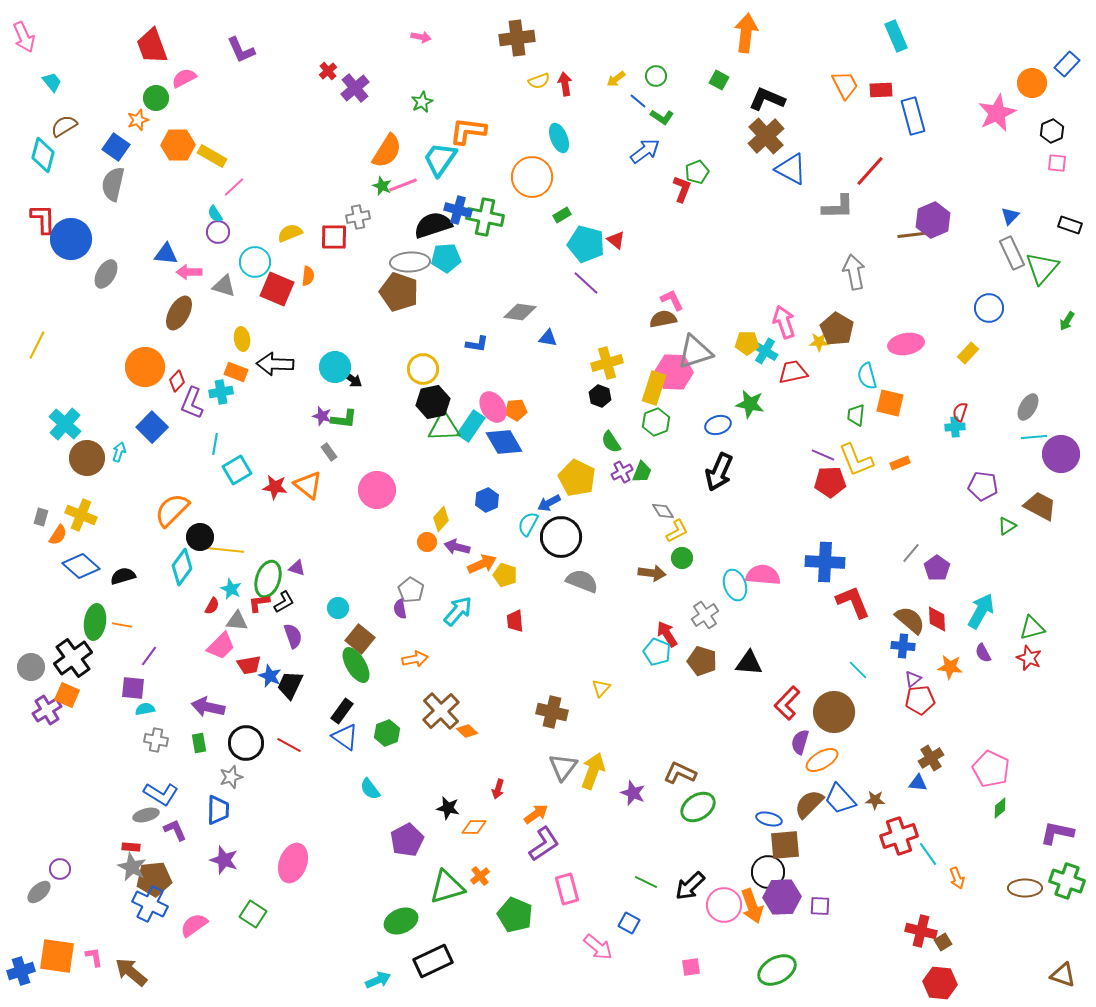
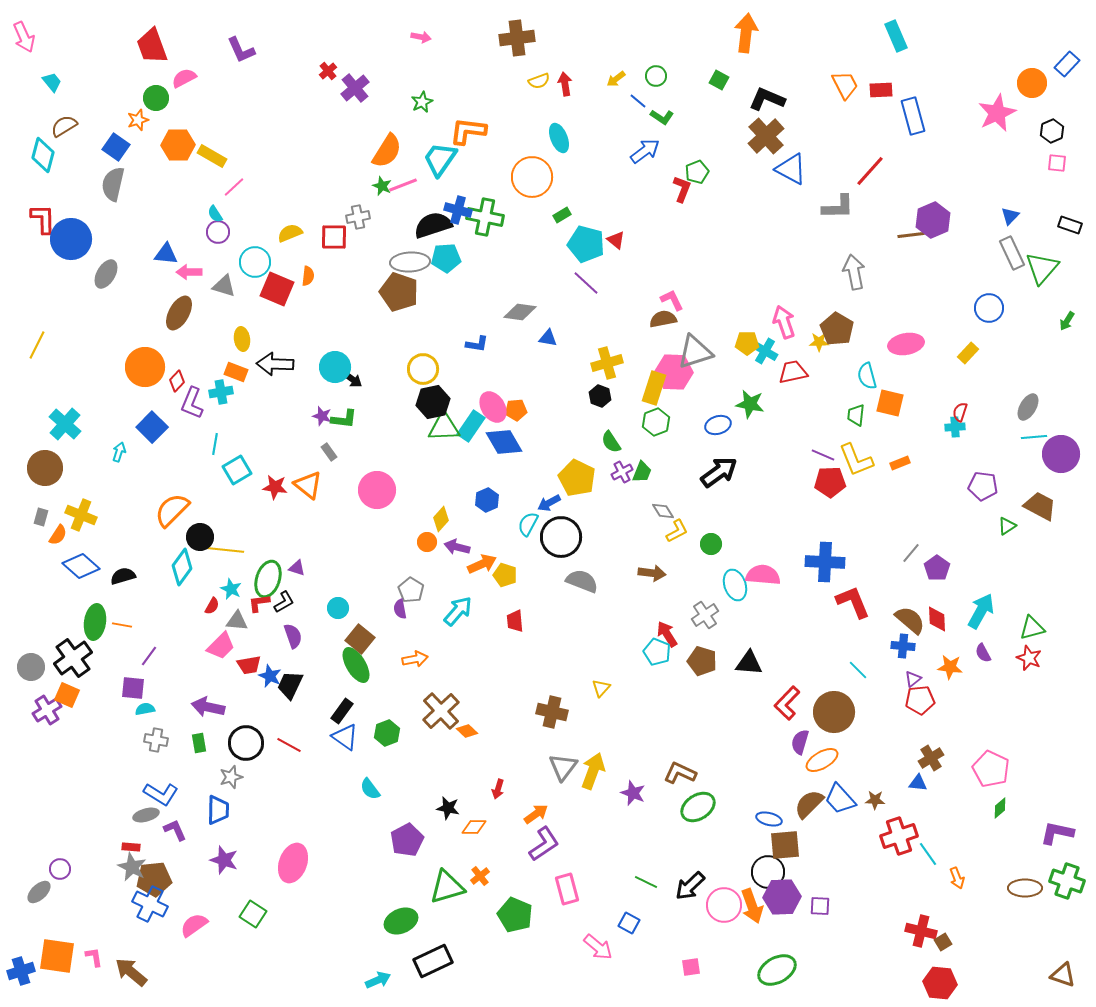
brown circle at (87, 458): moved 42 px left, 10 px down
black arrow at (719, 472): rotated 150 degrees counterclockwise
green circle at (682, 558): moved 29 px right, 14 px up
